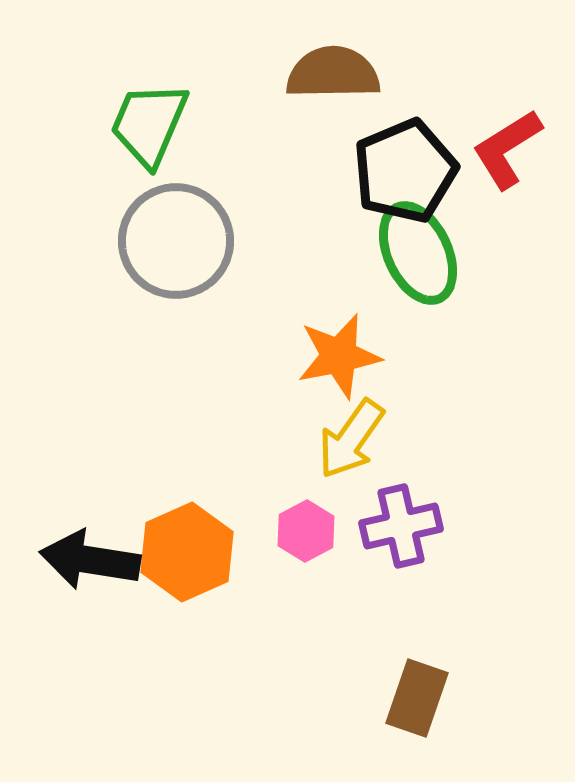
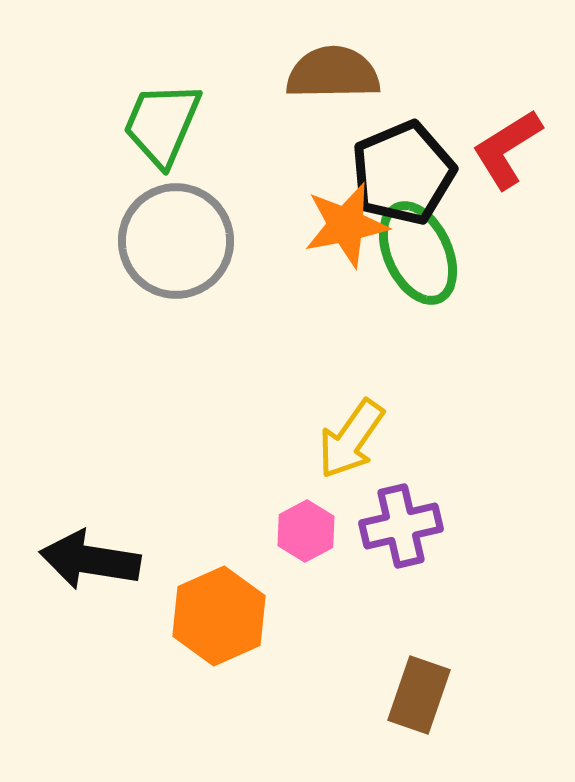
green trapezoid: moved 13 px right
black pentagon: moved 2 px left, 2 px down
orange star: moved 7 px right, 131 px up
orange hexagon: moved 32 px right, 64 px down
brown rectangle: moved 2 px right, 3 px up
